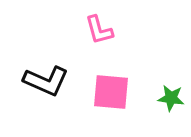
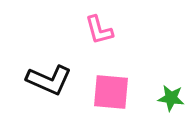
black L-shape: moved 3 px right, 1 px up
